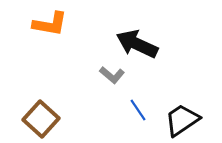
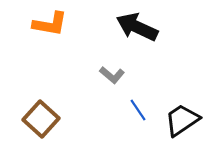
black arrow: moved 17 px up
